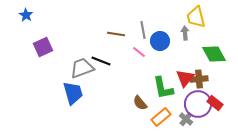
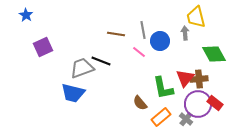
blue trapezoid: rotated 120 degrees clockwise
